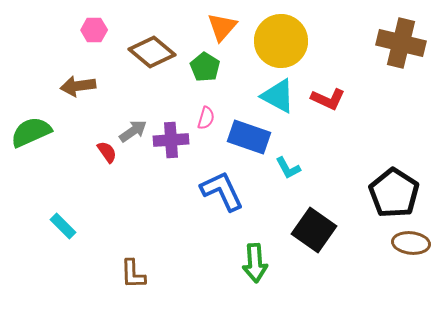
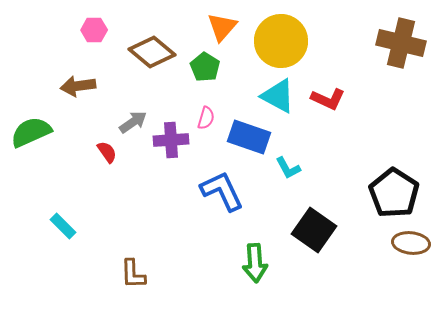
gray arrow: moved 9 px up
